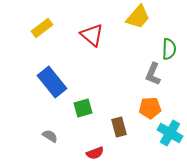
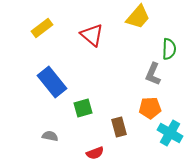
gray semicircle: rotated 21 degrees counterclockwise
